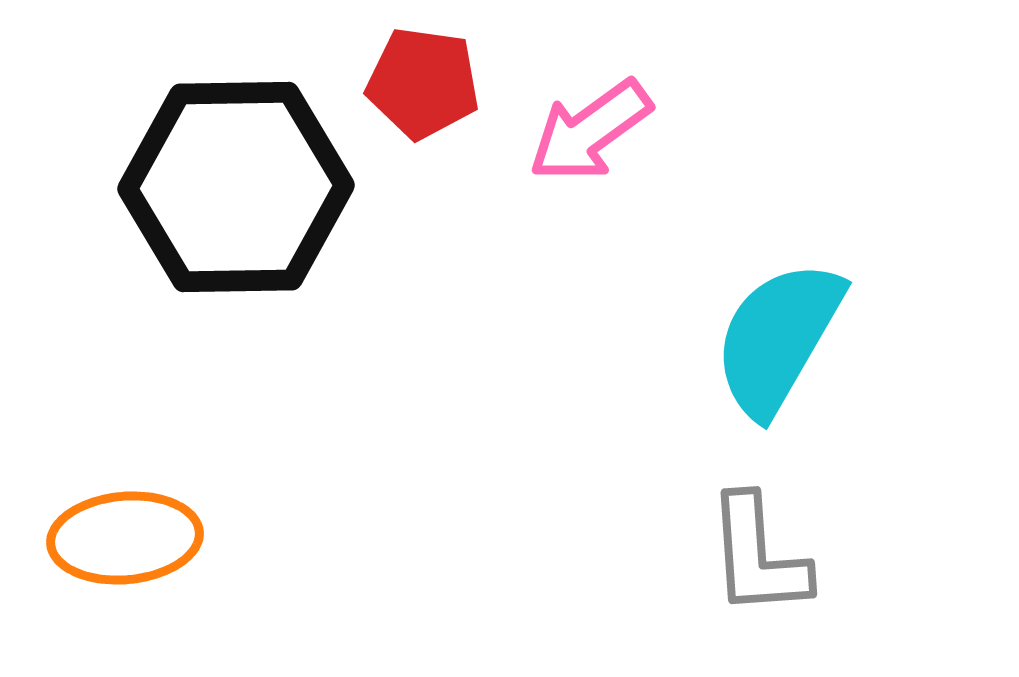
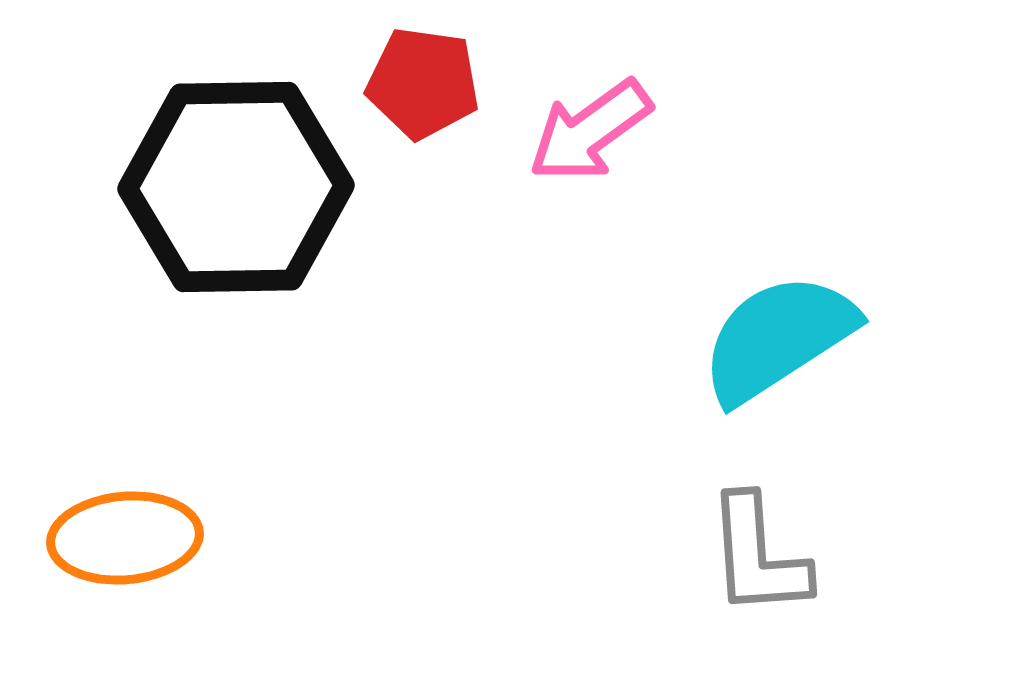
cyan semicircle: rotated 27 degrees clockwise
